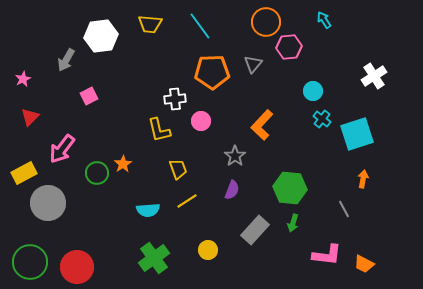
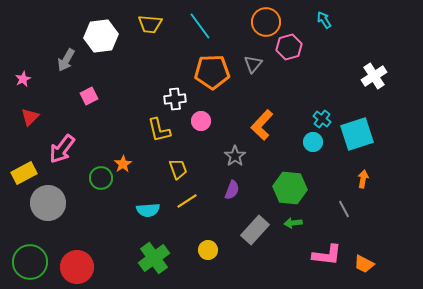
pink hexagon at (289, 47): rotated 10 degrees counterclockwise
cyan circle at (313, 91): moved 51 px down
green circle at (97, 173): moved 4 px right, 5 px down
green arrow at (293, 223): rotated 66 degrees clockwise
